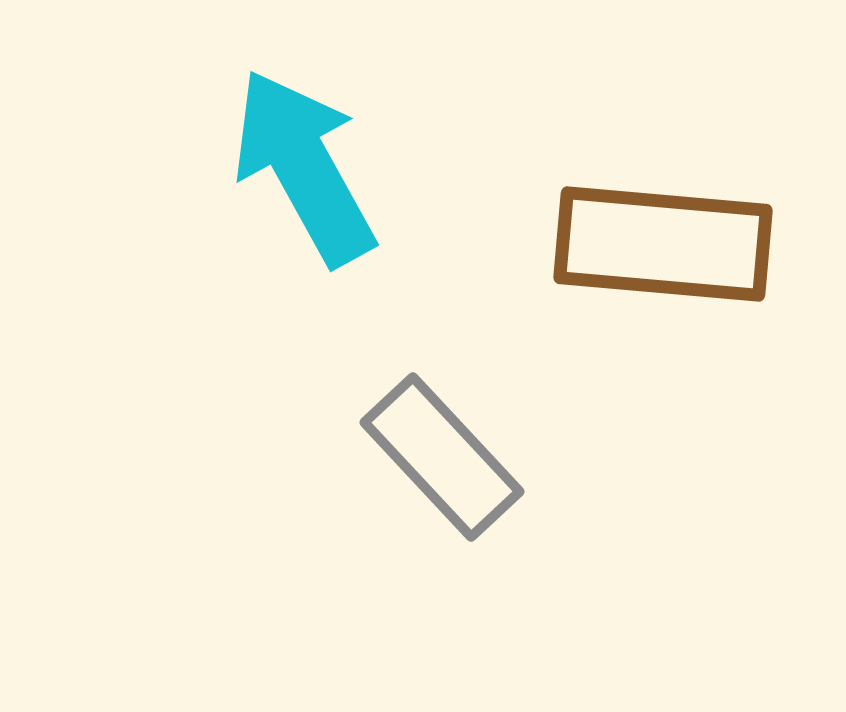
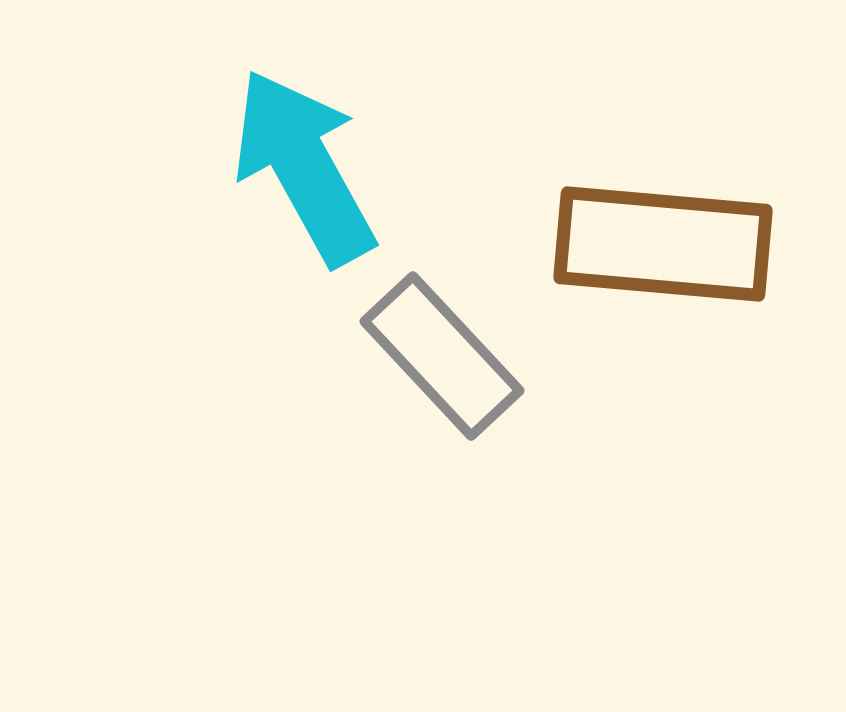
gray rectangle: moved 101 px up
